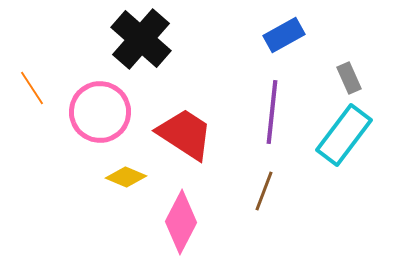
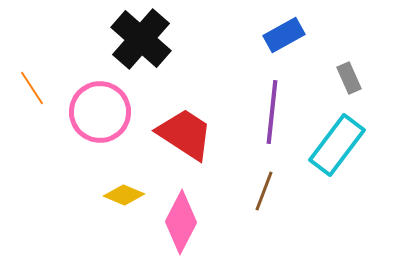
cyan rectangle: moved 7 px left, 10 px down
yellow diamond: moved 2 px left, 18 px down
